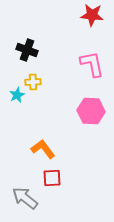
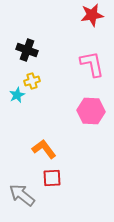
red star: rotated 15 degrees counterclockwise
yellow cross: moved 1 px left, 1 px up; rotated 14 degrees counterclockwise
orange L-shape: moved 1 px right
gray arrow: moved 3 px left, 3 px up
